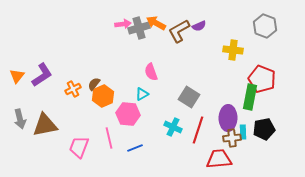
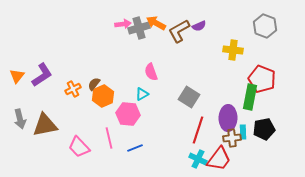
cyan cross: moved 25 px right, 32 px down
pink trapezoid: rotated 65 degrees counterclockwise
red trapezoid: rotated 132 degrees clockwise
